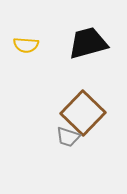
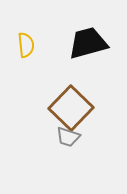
yellow semicircle: rotated 100 degrees counterclockwise
brown square: moved 12 px left, 5 px up
